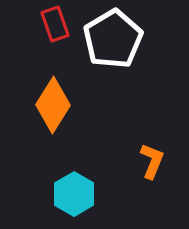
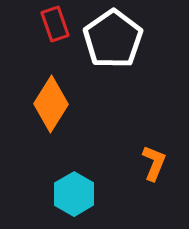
white pentagon: rotated 4 degrees counterclockwise
orange diamond: moved 2 px left, 1 px up
orange L-shape: moved 2 px right, 2 px down
